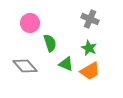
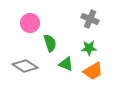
green star: rotated 28 degrees counterclockwise
gray diamond: rotated 15 degrees counterclockwise
orange trapezoid: moved 3 px right
